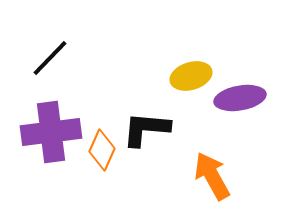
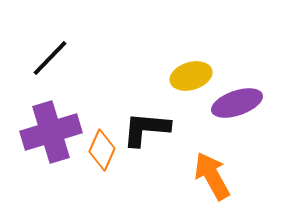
purple ellipse: moved 3 px left, 5 px down; rotated 9 degrees counterclockwise
purple cross: rotated 10 degrees counterclockwise
